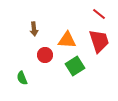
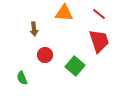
orange triangle: moved 3 px left, 27 px up
green square: rotated 18 degrees counterclockwise
